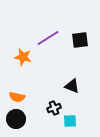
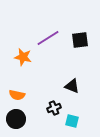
orange semicircle: moved 2 px up
cyan square: moved 2 px right; rotated 16 degrees clockwise
